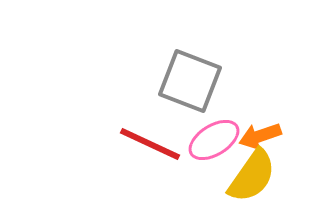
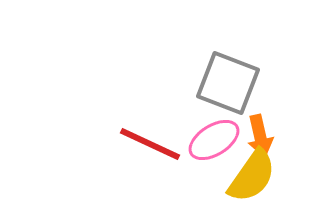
gray square: moved 38 px right, 2 px down
orange arrow: rotated 84 degrees counterclockwise
